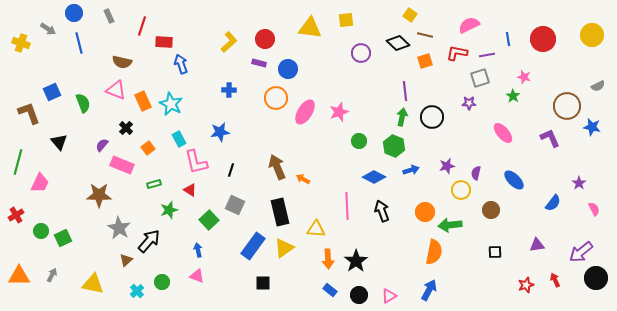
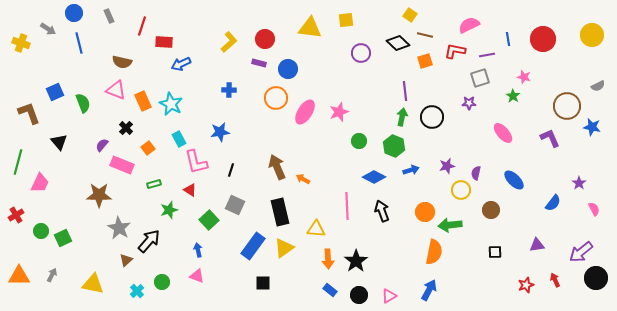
red L-shape at (457, 53): moved 2 px left, 2 px up
blue arrow at (181, 64): rotated 96 degrees counterclockwise
blue square at (52, 92): moved 3 px right
